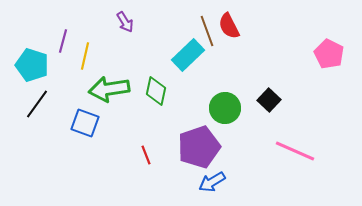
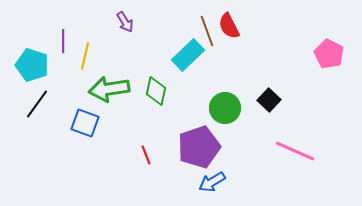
purple line: rotated 15 degrees counterclockwise
